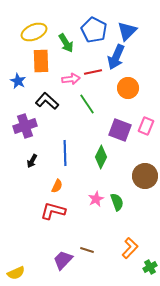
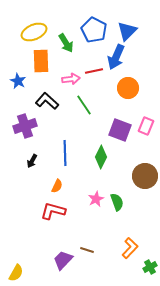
red line: moved 1 px right, 1 px up
green line: moved 3 px left, 1 px down
yellow semicircle: rotated 36 degrees counterclockwise
